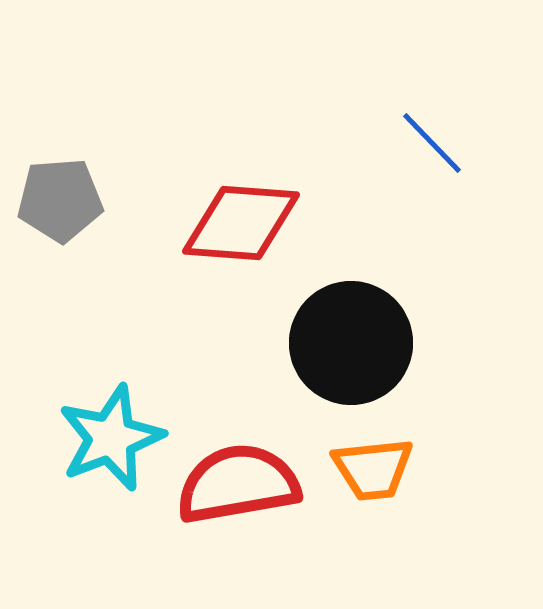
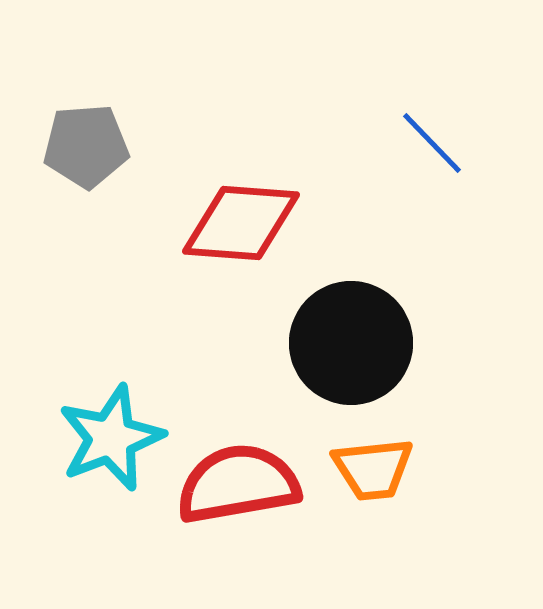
gray pentagon: moved 26 px right, 54 px up
